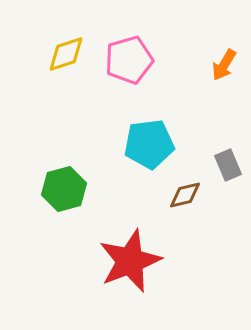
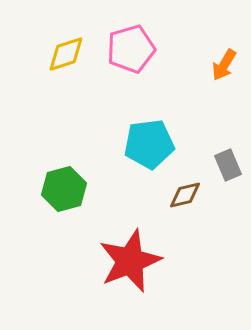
pink pentagon: moved 2 px right, 11 px up
